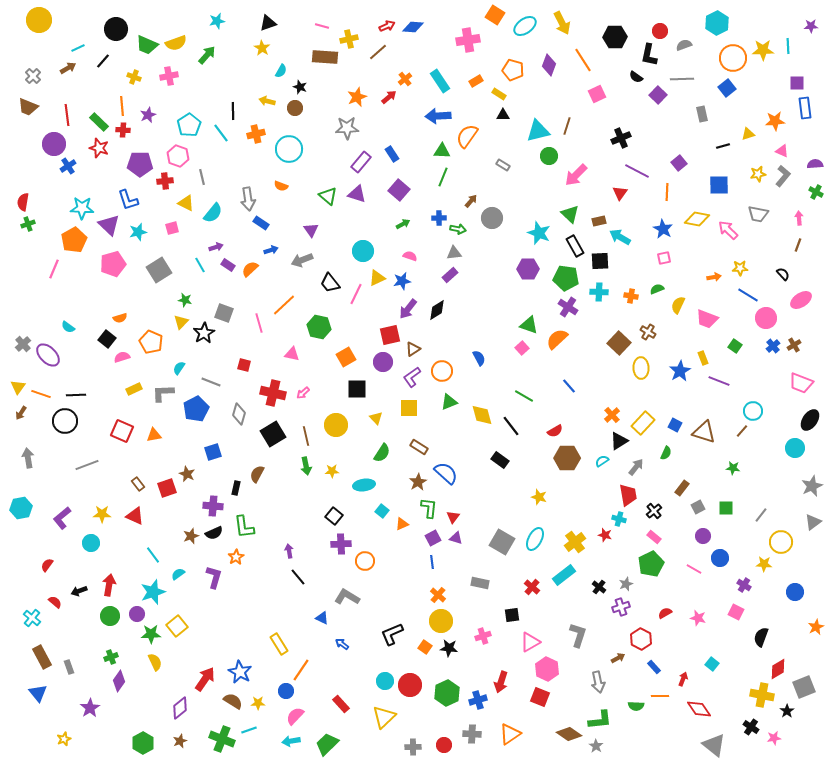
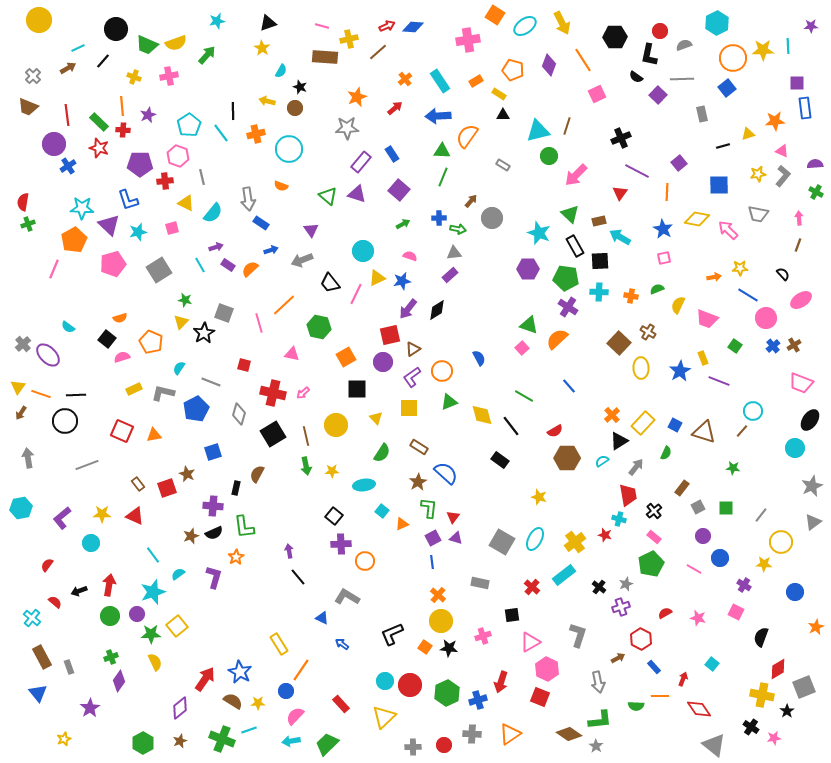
red arrow at (389, 97): moved 6 px right, 11 px down
gray L-shape at (163, 393): rotated 15 degrees clockwise
